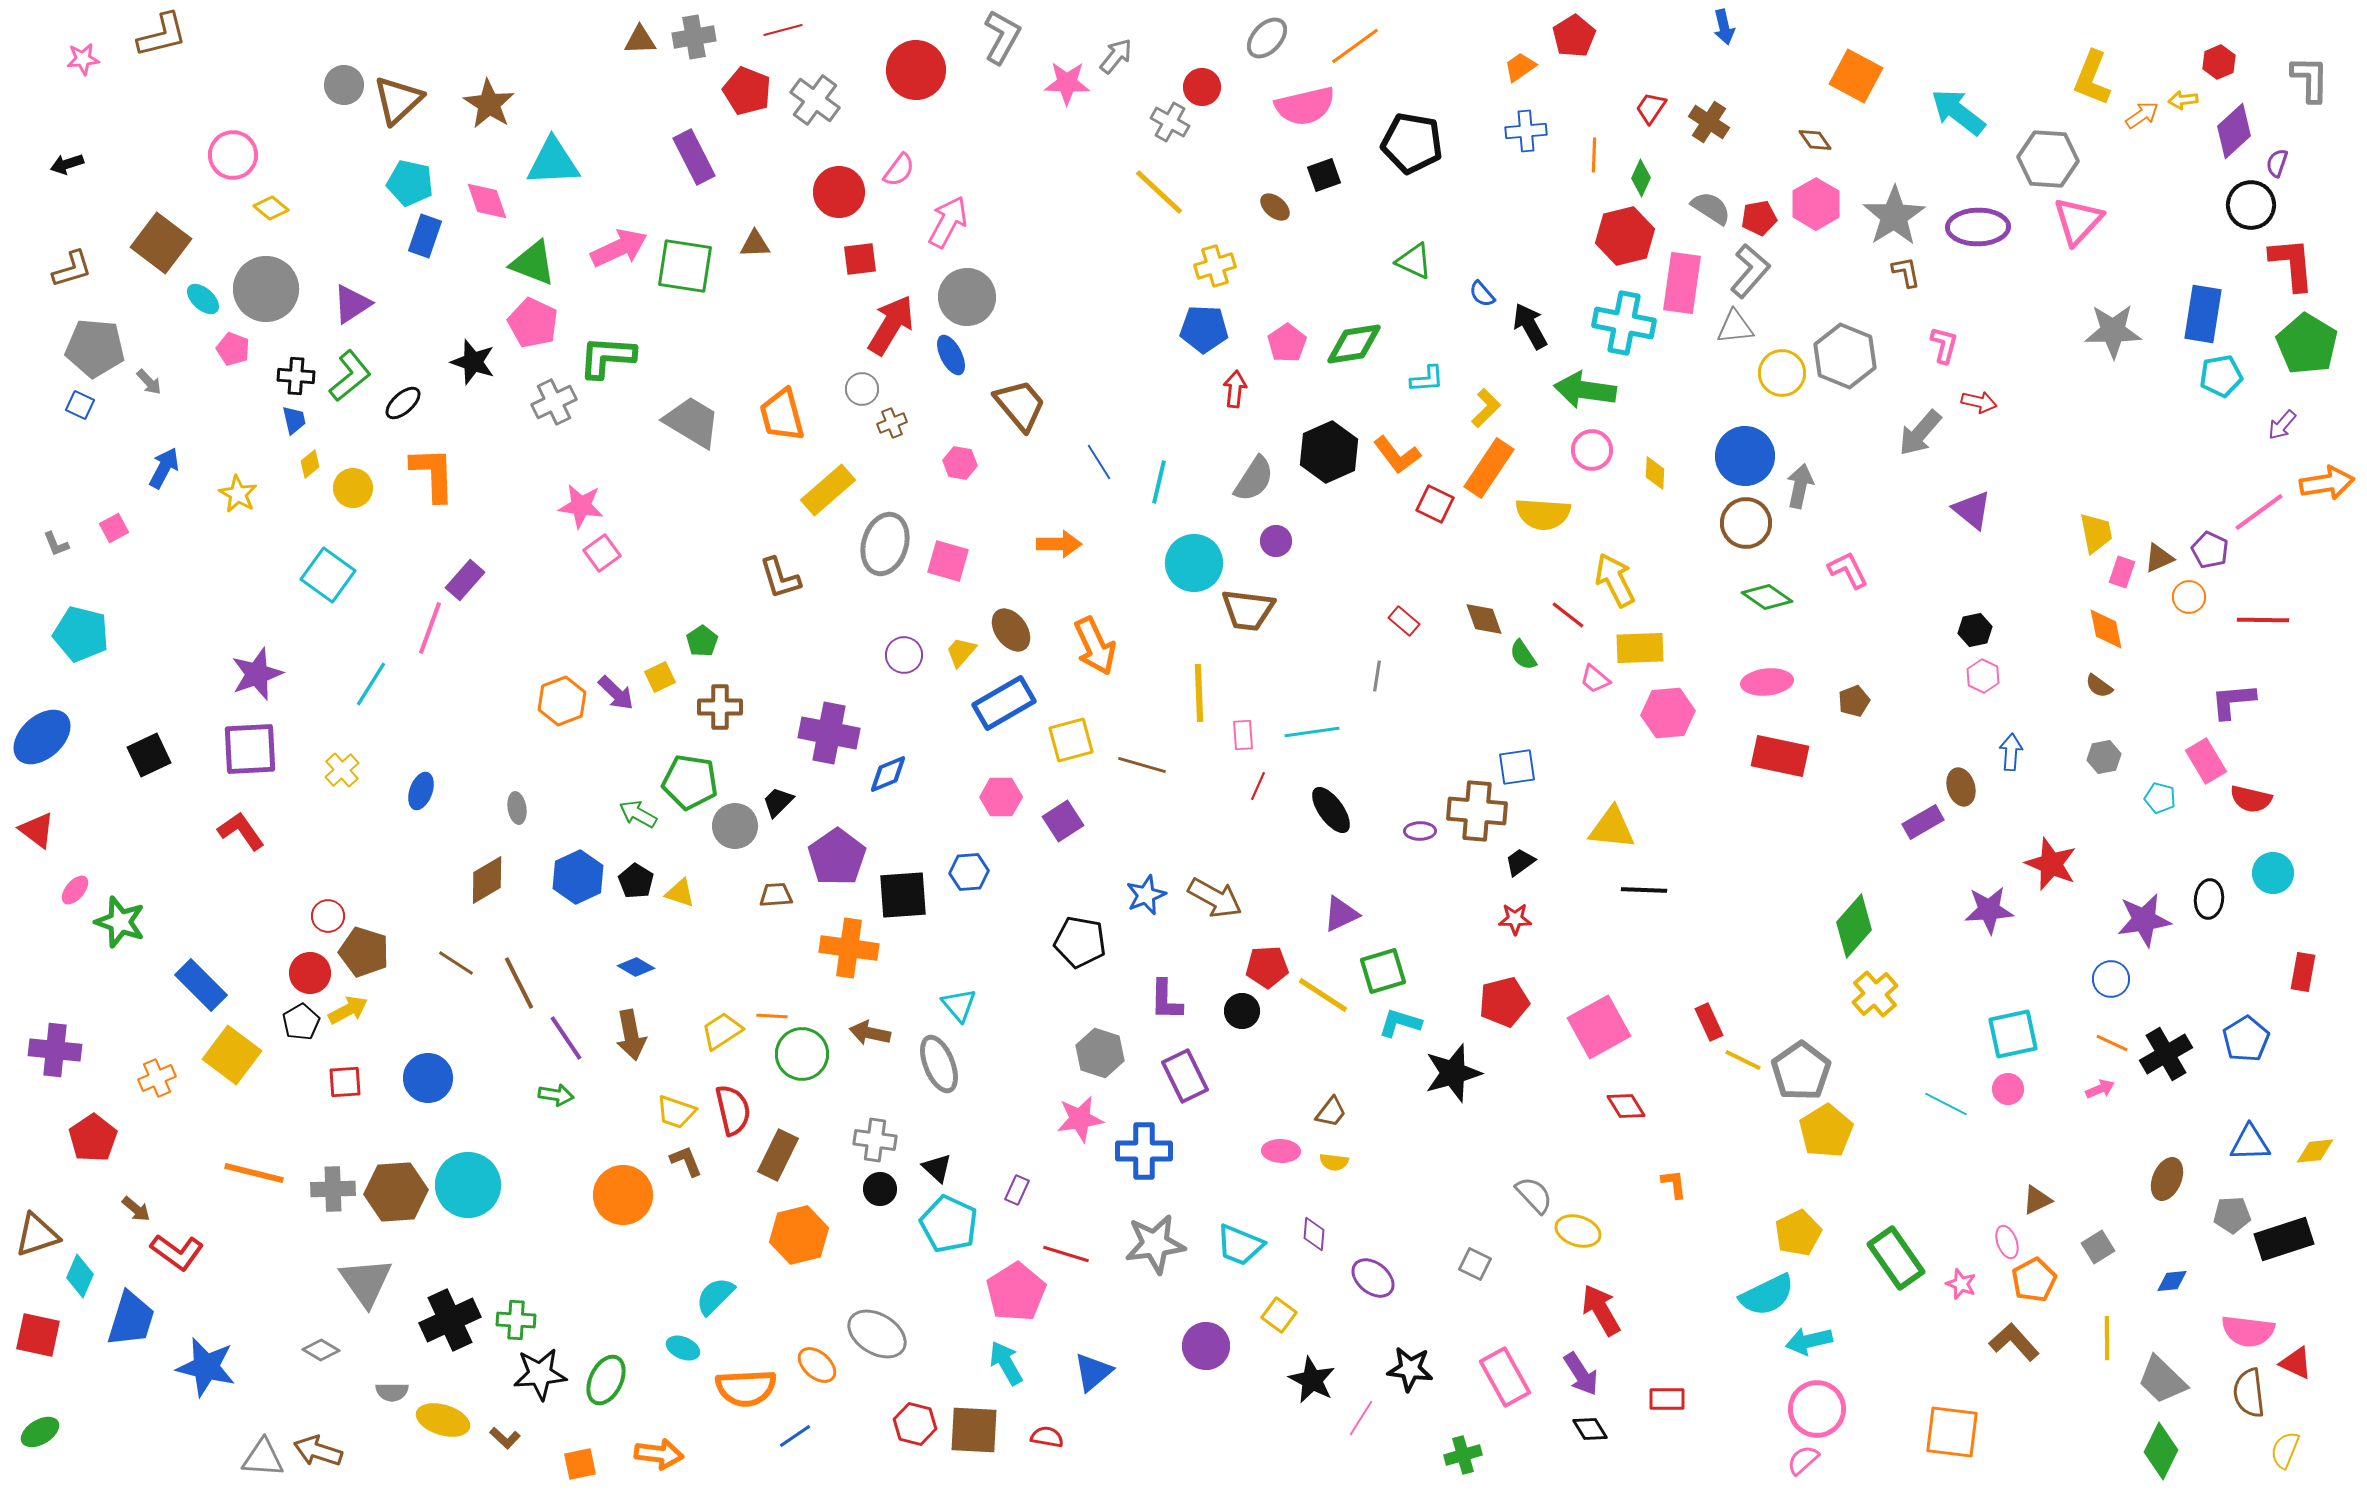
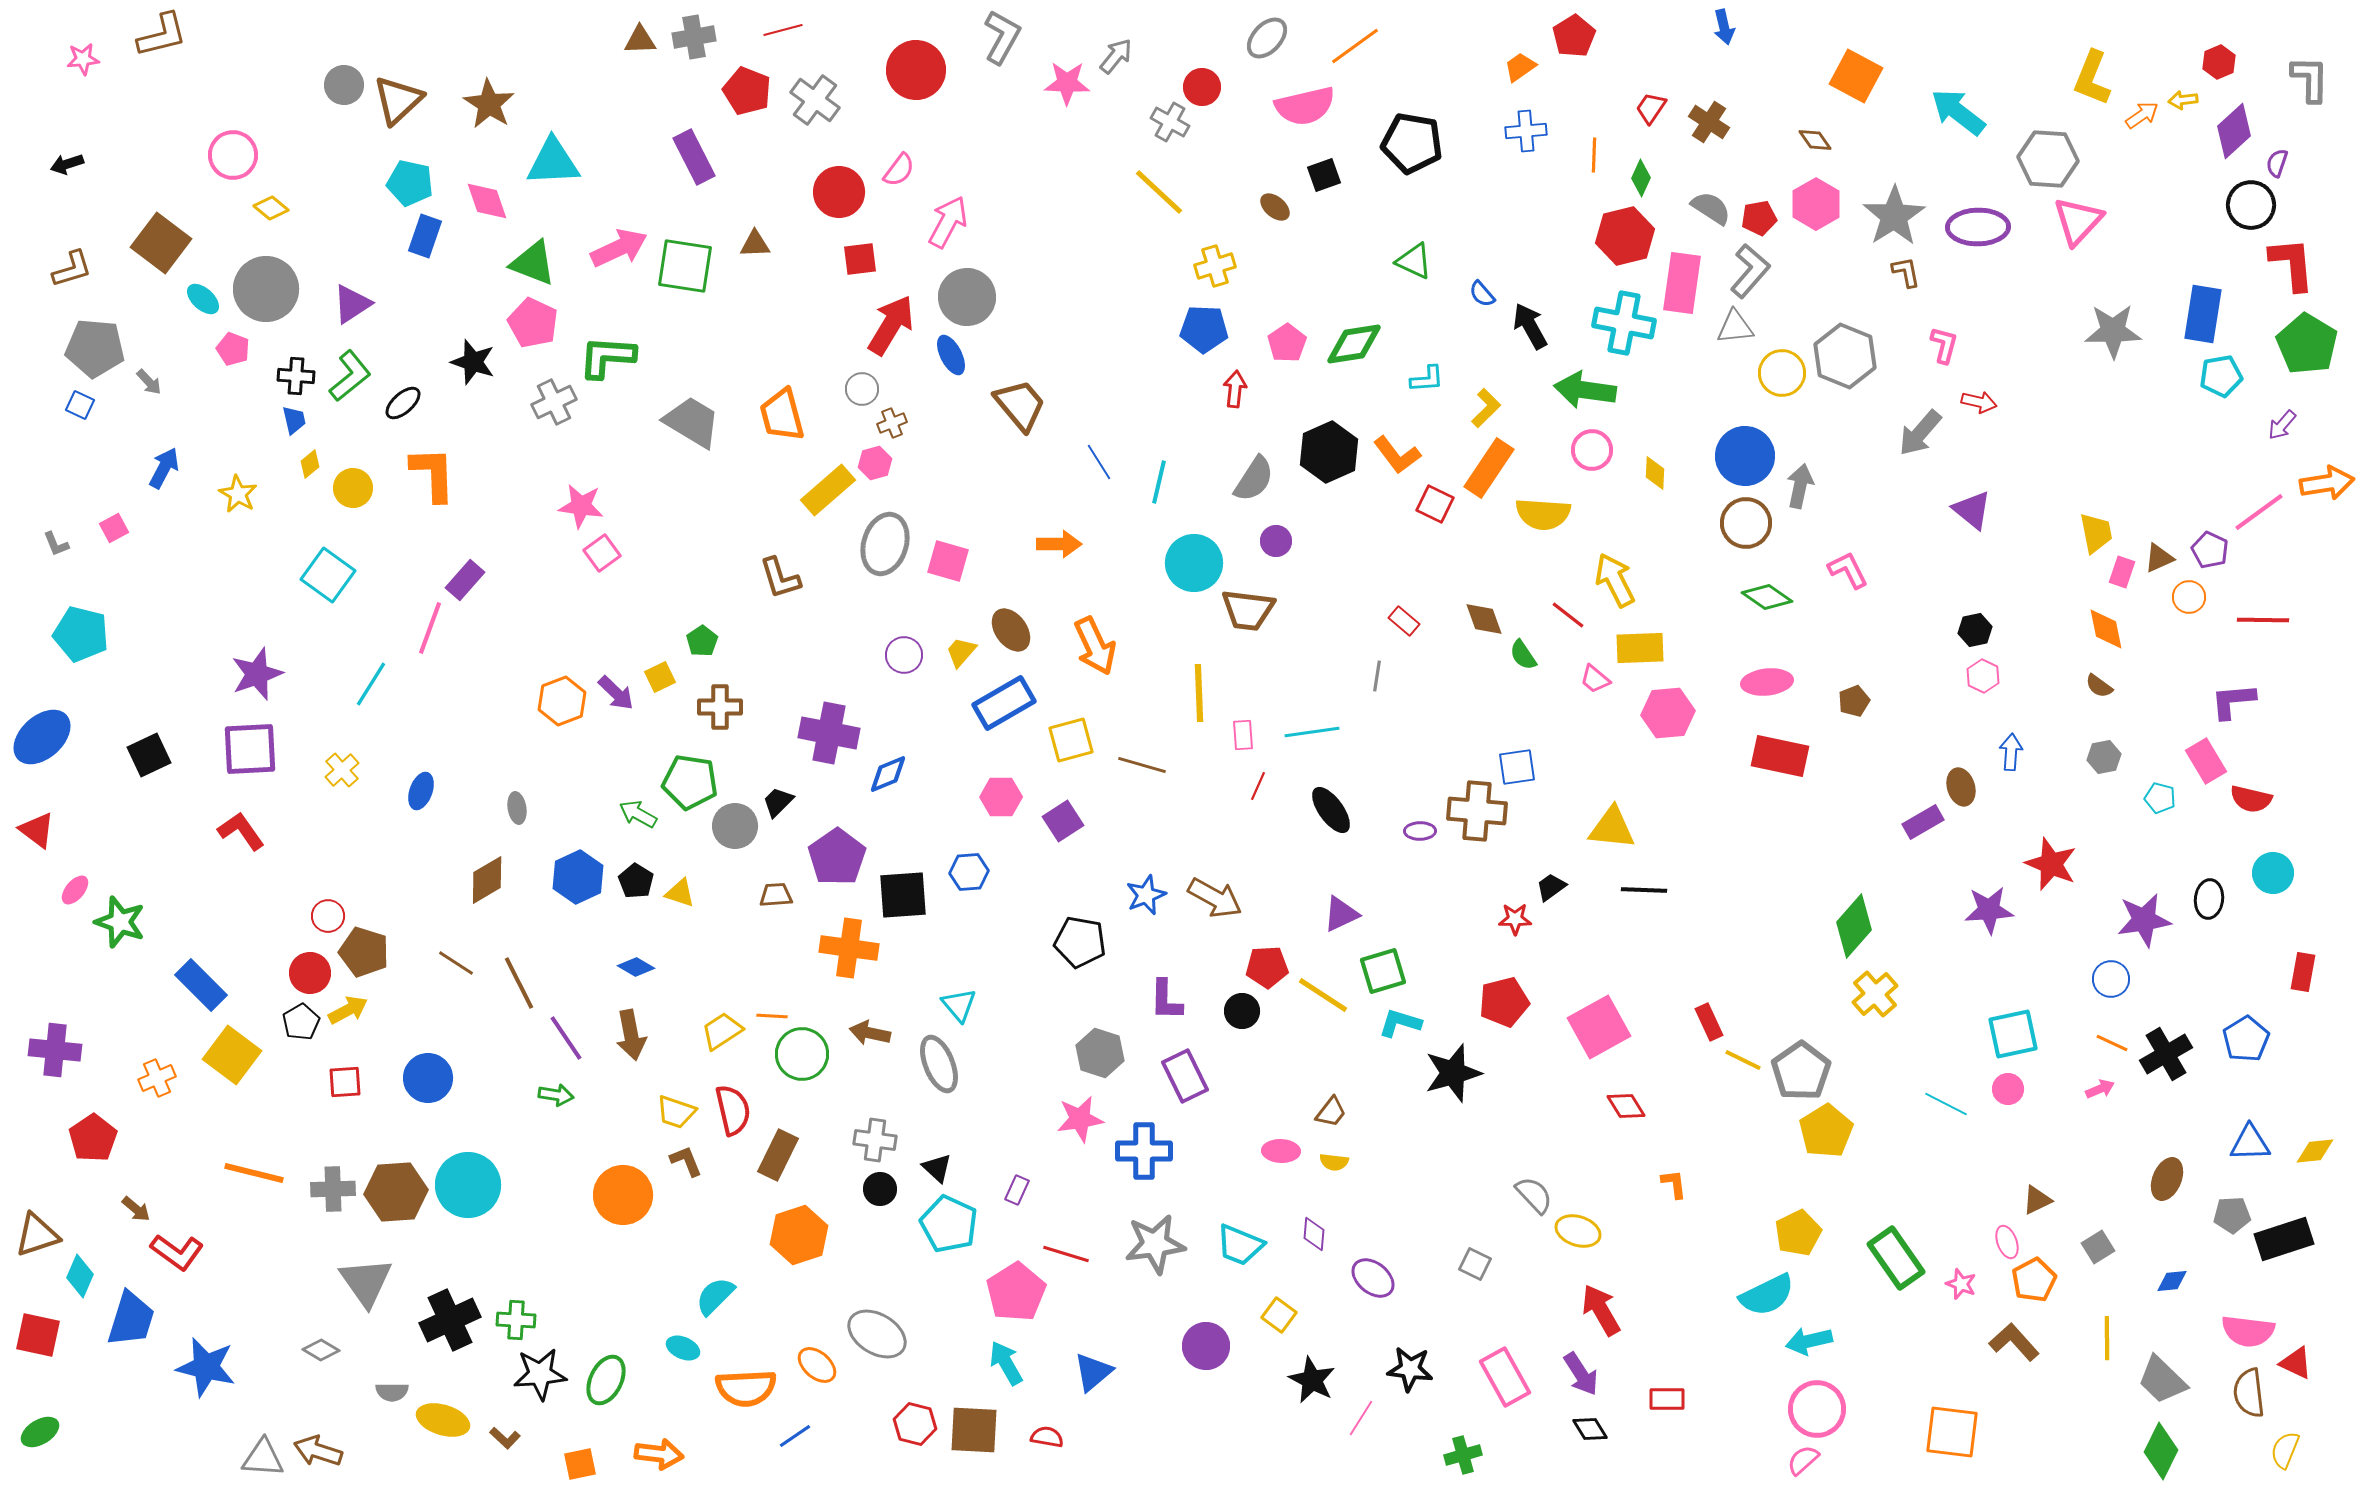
pink hexagon at (960, 463): moved 85 px left; rotated 24 degrees counterclockwise
black trapezoid at (1520, 862): moved 31 px right, 25 px down
orange hexagon at (799, 1235): rotated 4 degrees counterclockwise
